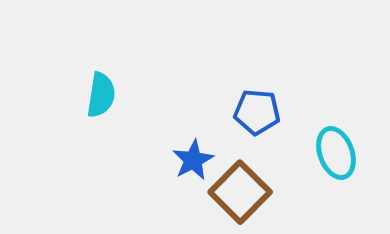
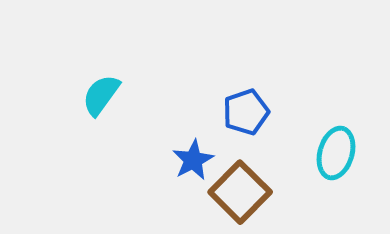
cyan semicircle: rotated 153 degrees counterclockwise
blue pentagon: moved 11 px left; rotated 24 degrees counterclockwise
cyan ellipse: rotated 36 degrees clockwise
